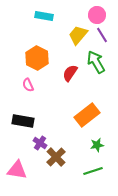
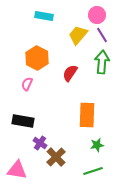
green arrow: moved 6 px right; rotated 35 degrees clockwise
pink semicircle: moved 1 px left, 1 px up; rotated 48 degrees clockwise
orange rectangle: rotated 50 degrees counterclockwise
